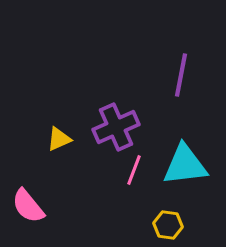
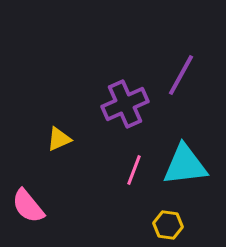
purple line: rotated 18 degrees clockwise
purple cross: moved 9 px right, 23 px up
